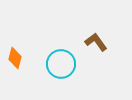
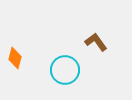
cyan circle: moved 4 px right, 6 px down
